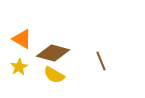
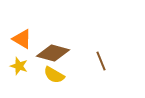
yellow star: moved 1 px up; rotated 24 degrees counterclockwise
